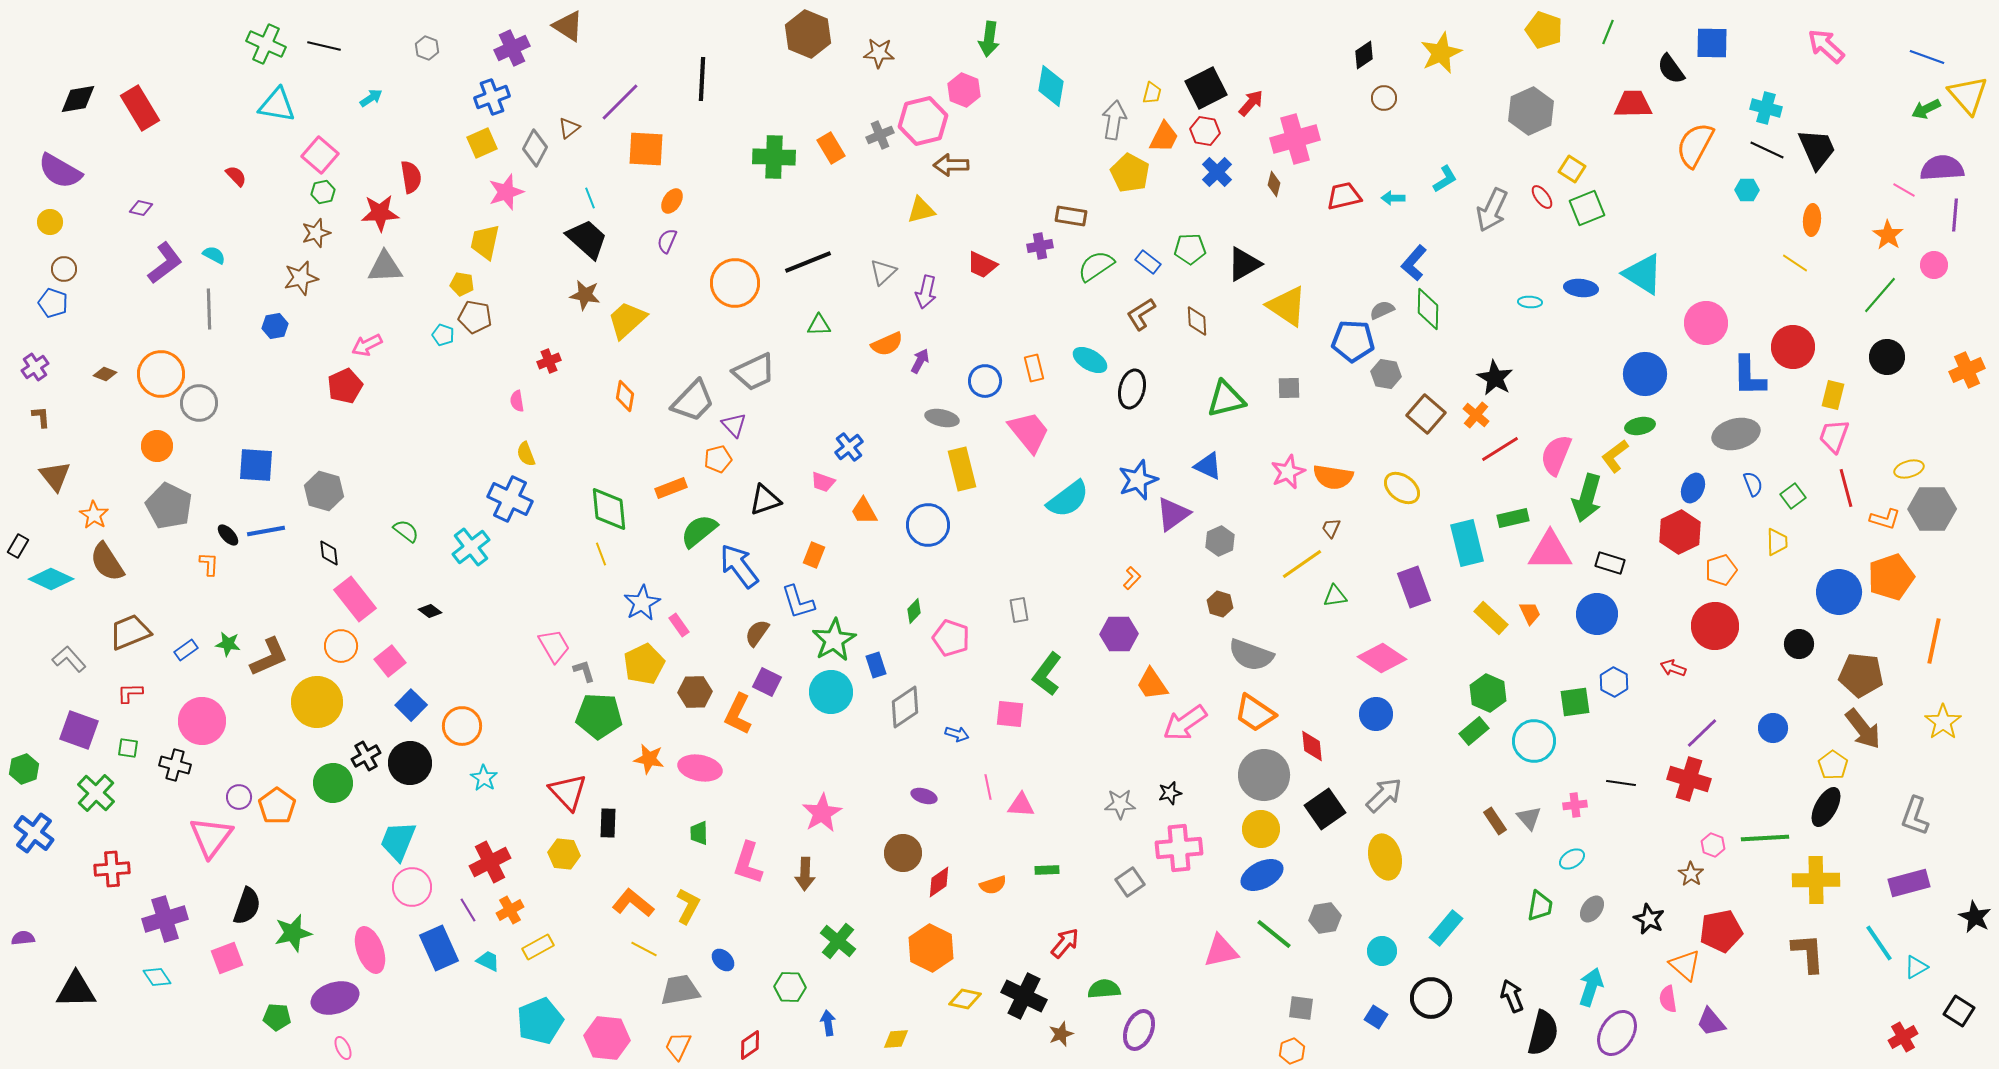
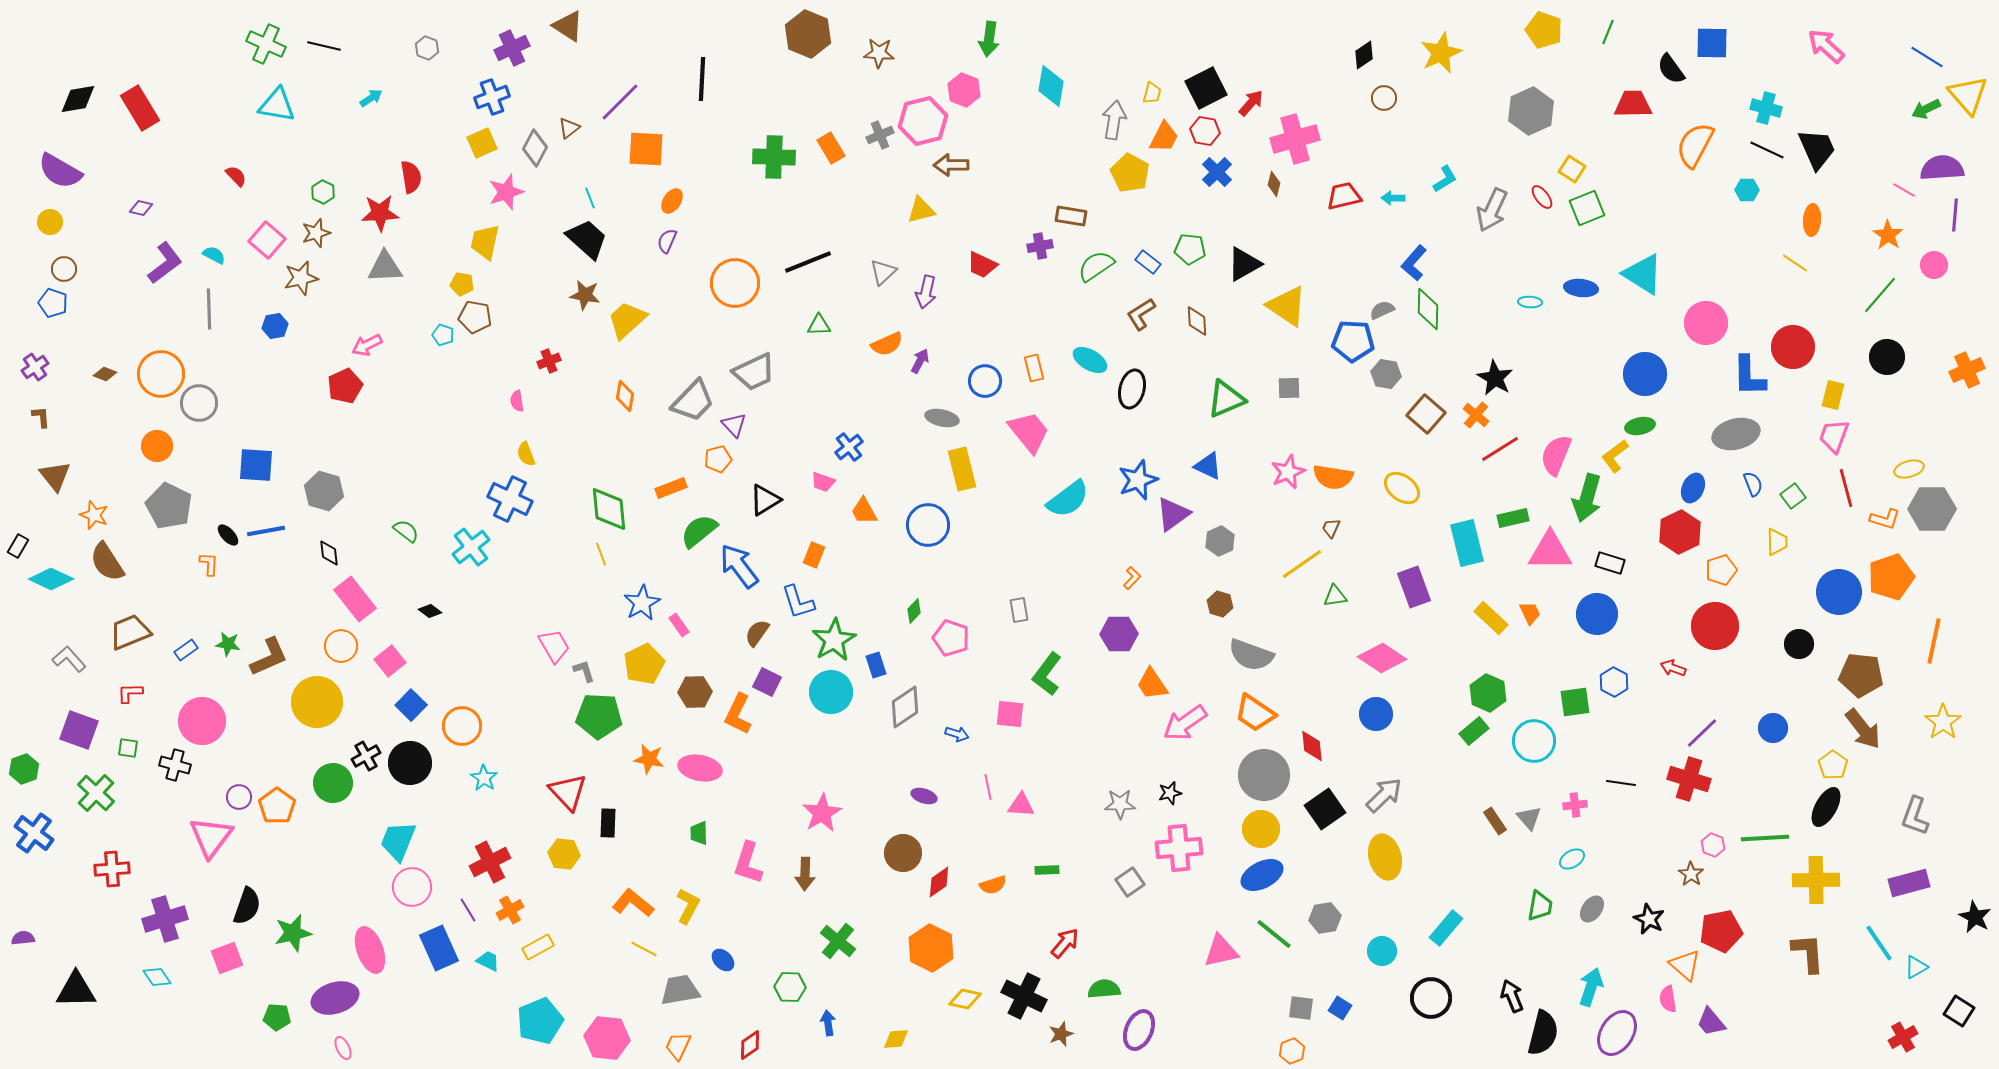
blue line at (1927, 57): rotated 12 degrees clockwise
pink square at (320, 155): moved 53 px left, 85 px down
green hexagon at (323, 192): rotated 20 degrees counterclockwise
green pentagon at (1190, 249): rotated 8 degrees clockwise
green triangle at (1226, 399): rotated 9 degrees counterclockwise
black triangle at (765, 500): rotated 12 degrees counterclockwise
orange star at (94, 515): rotated 12 degrees counterclockwise
blue square at (1376, 1017): moved 36 px left, 9 px up
